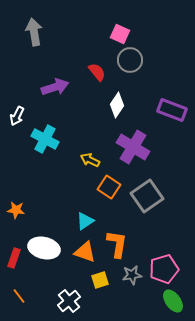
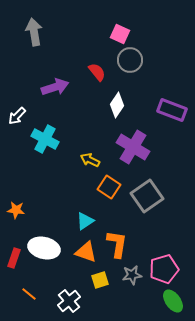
white arrow: rotated 18 degrees clockwise
orange triangle: moved 1 px right
orange line: moved 10 px right, 2 px up; rotated 14 degrees counterclockwise
